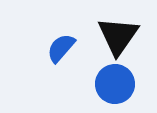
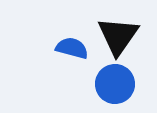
blue semicircle: moved 11 px right; rotated 64 degrees clockwise
